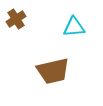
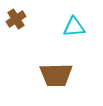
brown trapezoid: moved 3 px right, 4 px down; rotated 12 degrees clockwise
